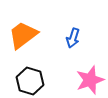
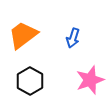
black hexagon: rotated 12 degrees clockwise
